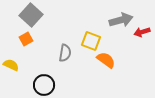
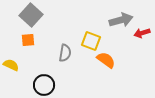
red arrow: moved 1 px down
orange square: moved 2 px right, 1 px down; rotated 24 degrees clockwise
